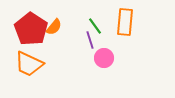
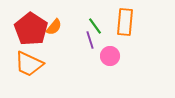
pink circle: moved 6 px right, 2 px up
